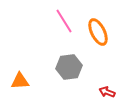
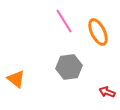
orange triangle: moved 4 px left, 2 px up; rotated 42 degrees clockwise
